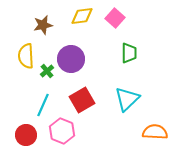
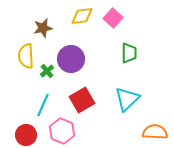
pink square: moved 2 px left
brown star: moved 3 px down
